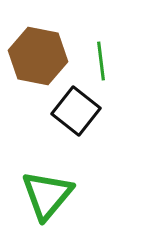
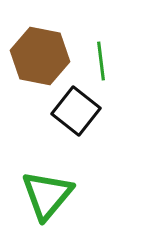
brown hexagon: moved 2 px right
